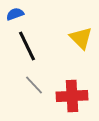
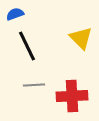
gray line: rotated 50 degrees counterclockwise
